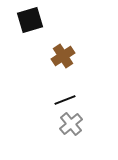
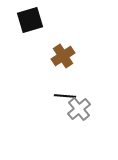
black line: moved 4 px up; rotated 25 degrees clockwise
gray cross: moved 8 px right, 15 px up
